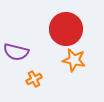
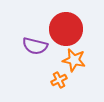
purple semicircle: moved 19 px right, 6 px up
orange cross: moved 25 px right, 1 px down
